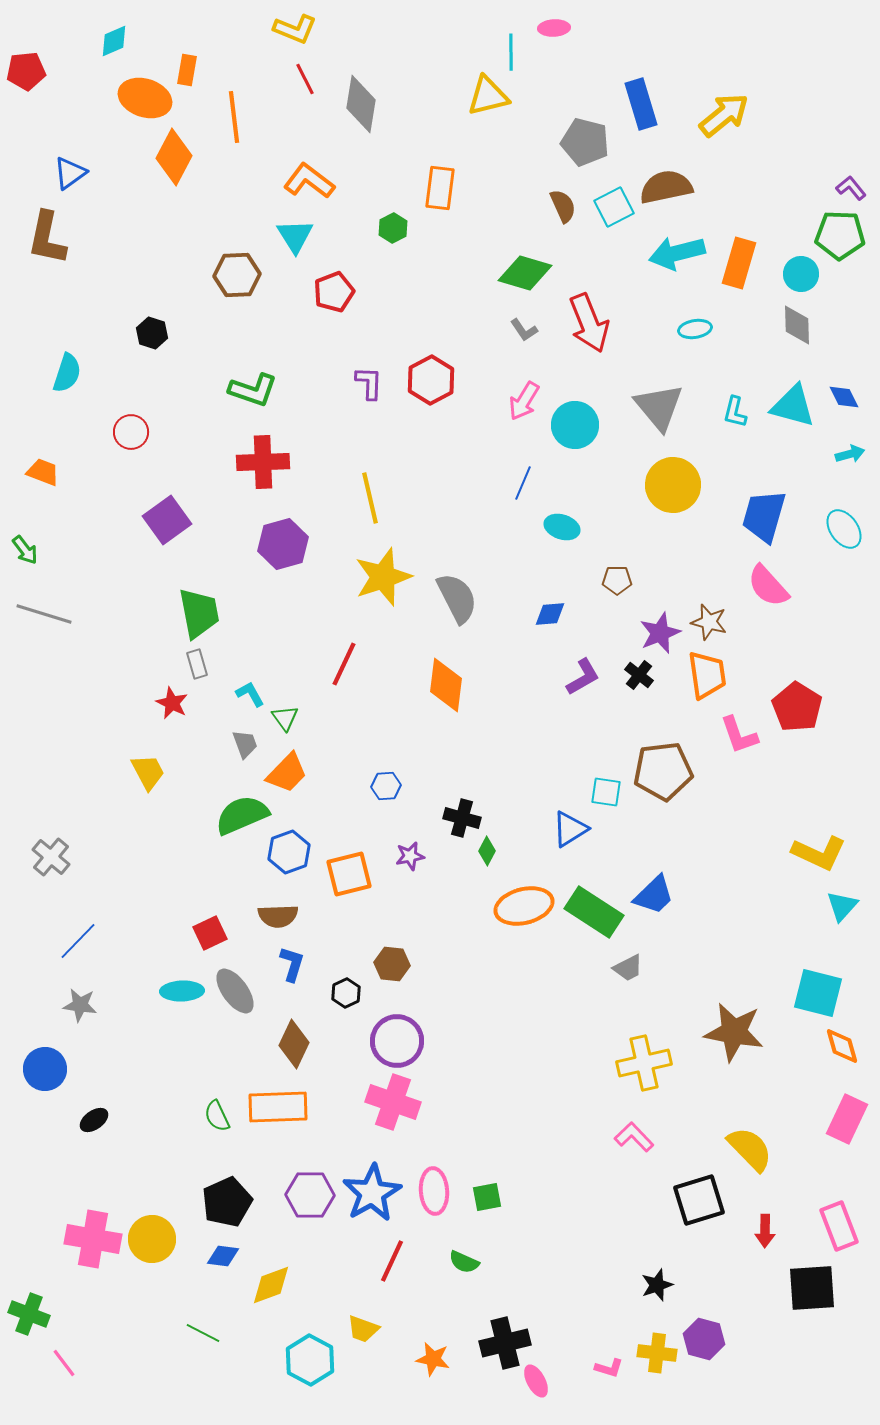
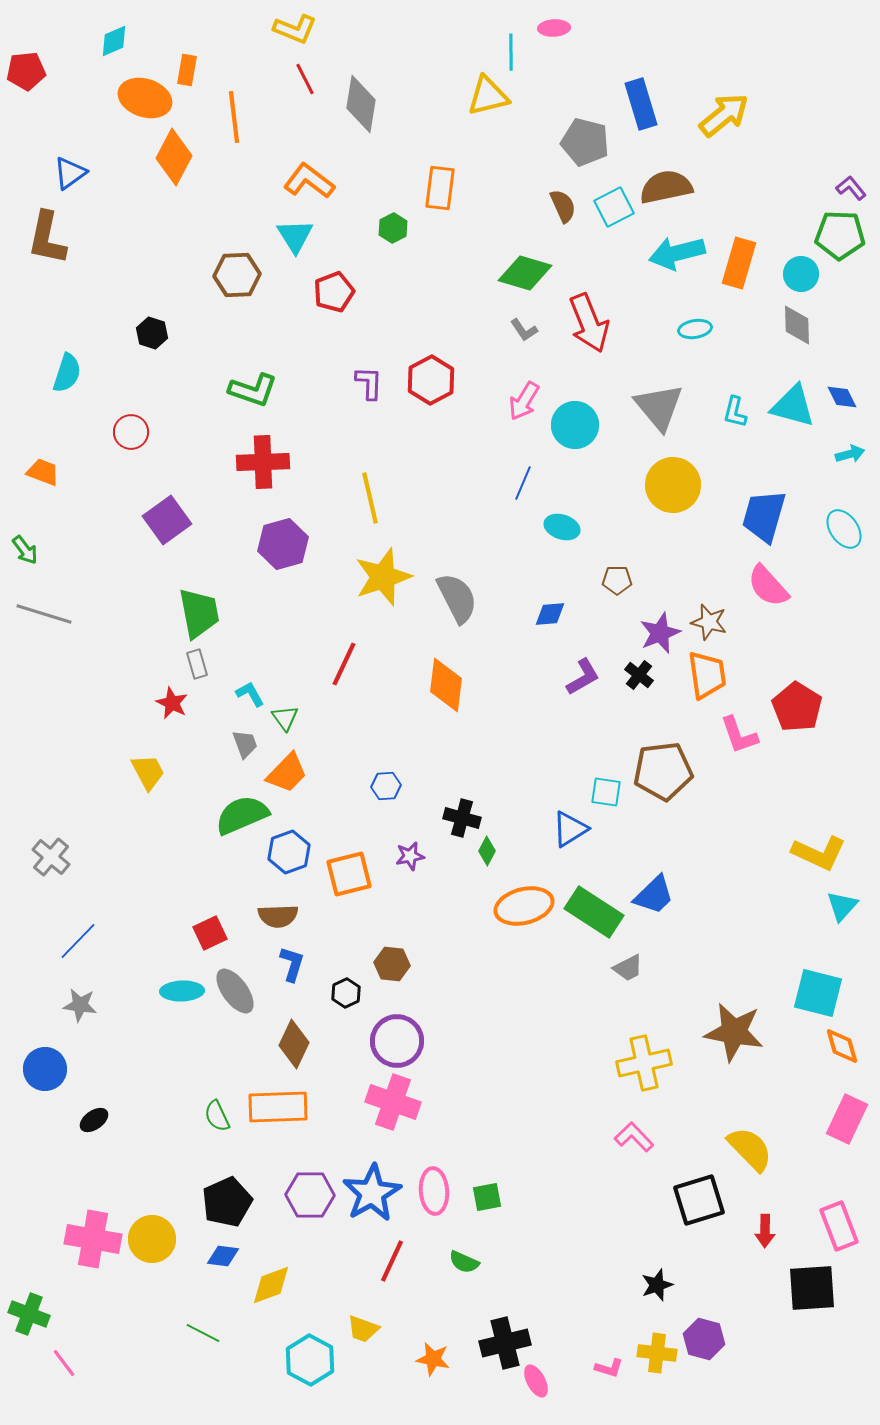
blue diamond at (844, 397): moved 2 px left
